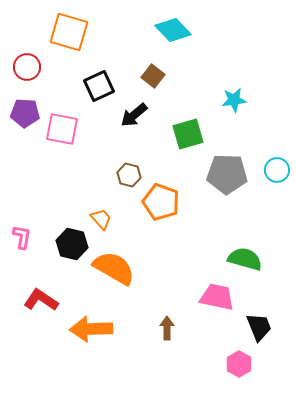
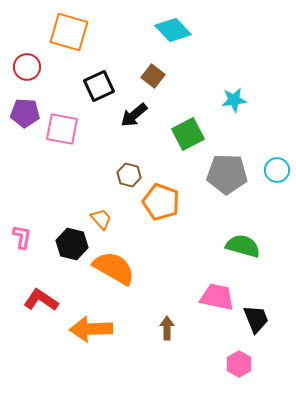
green square: rotated 12 degrees counterclockwise
green semicircle: moved 2 px left, 13 px up
black trapezoid: moved 3 px left, 8 px up
